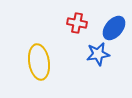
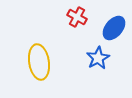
red cross: moved 6 px up; rotated 18 degrees clockwise
blue star: moved 4 px down; rotated 20 degrees counterclockwise
